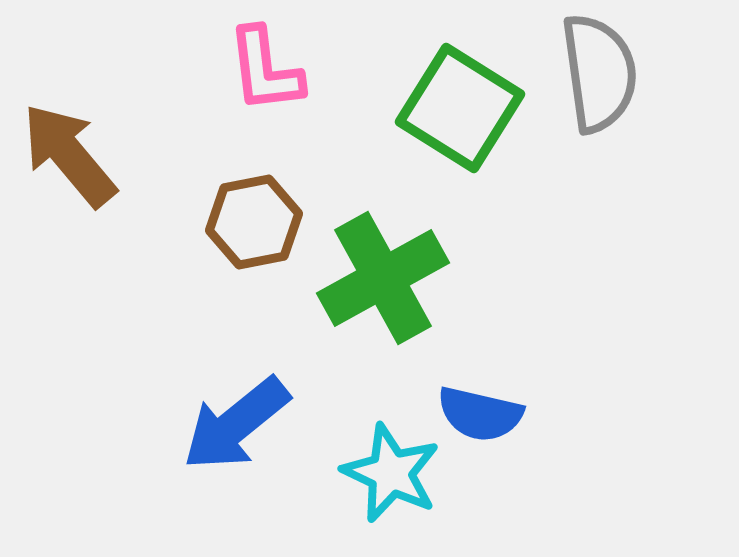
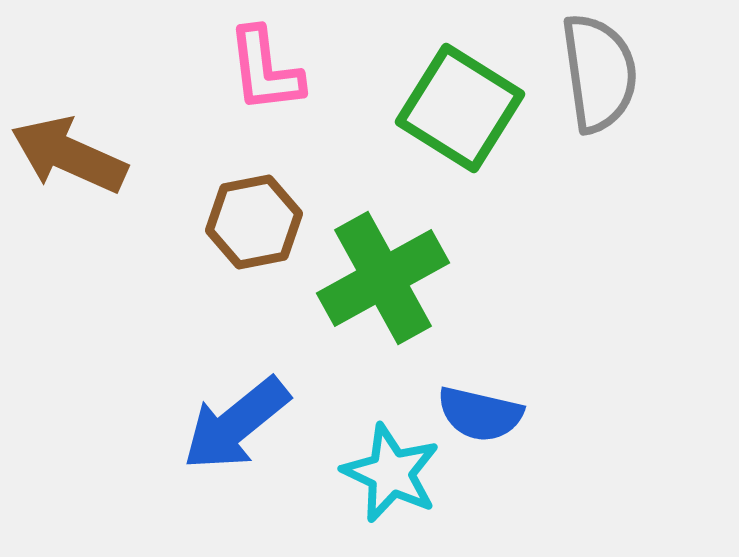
brown arrow: rotated 26 degrees counterclockwise
